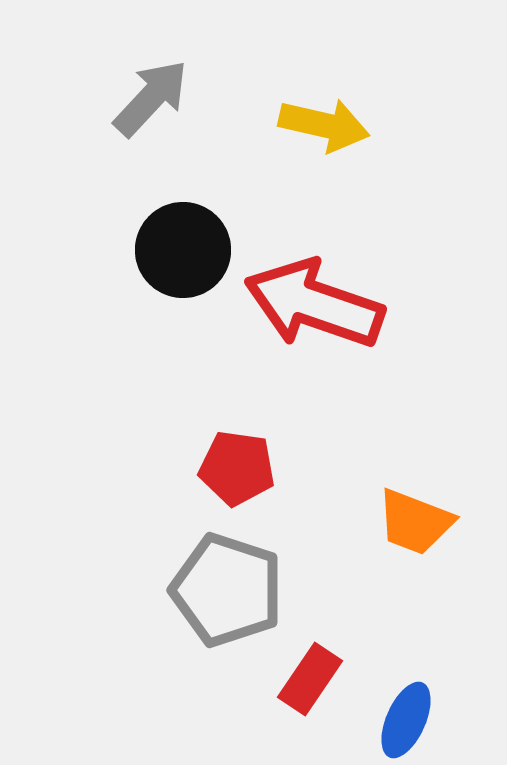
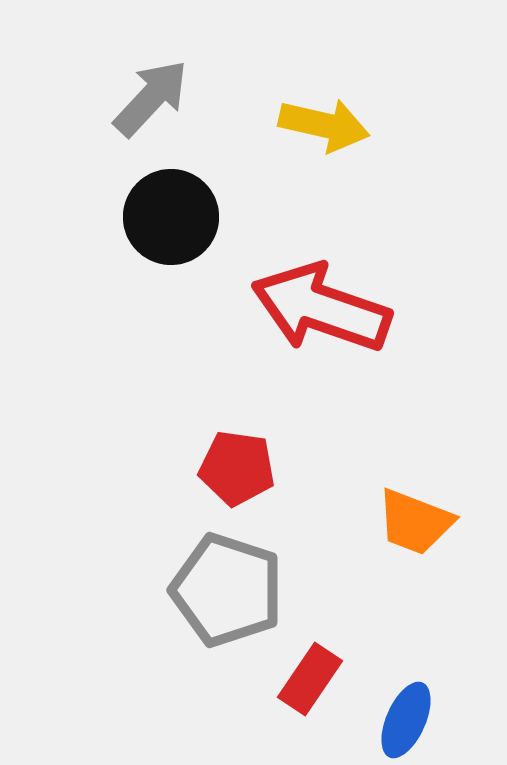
black circle: moved 12 px left, 33 px up
red arrow: moved 7 px right, 4 px down
